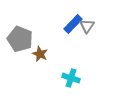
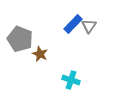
gray triangle: moved 2 px right
cyan cross: moved 2 px down
